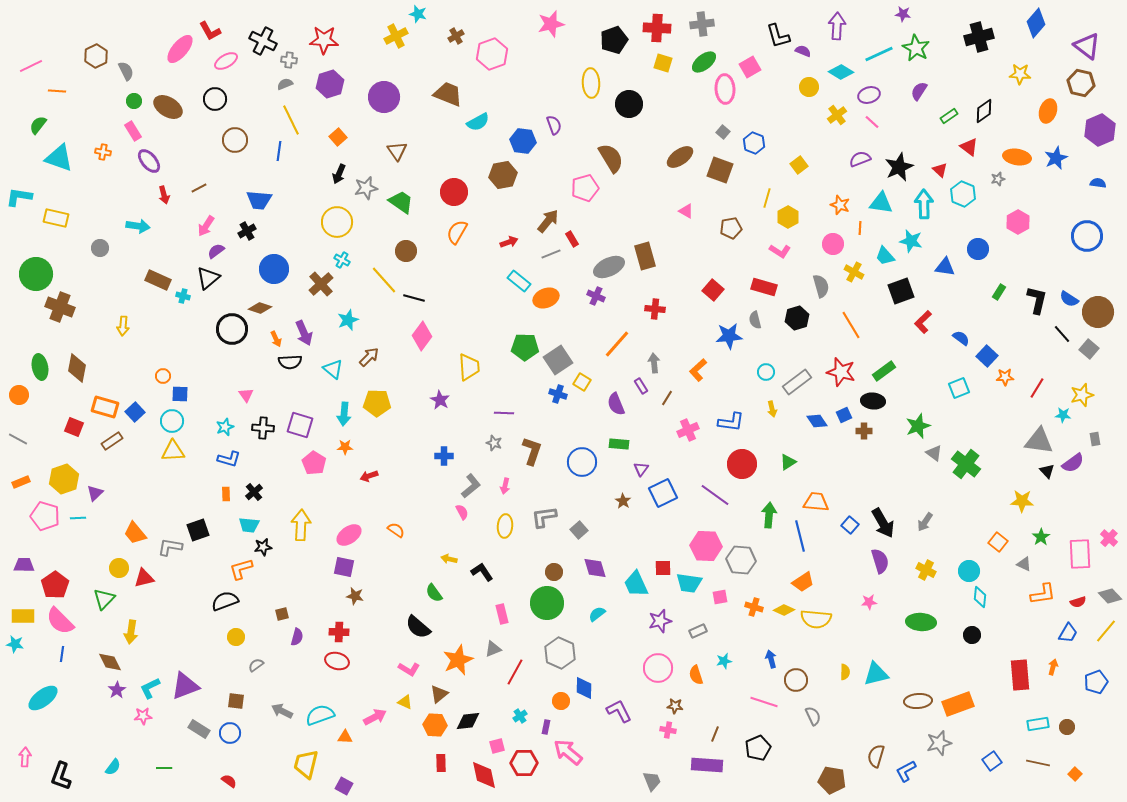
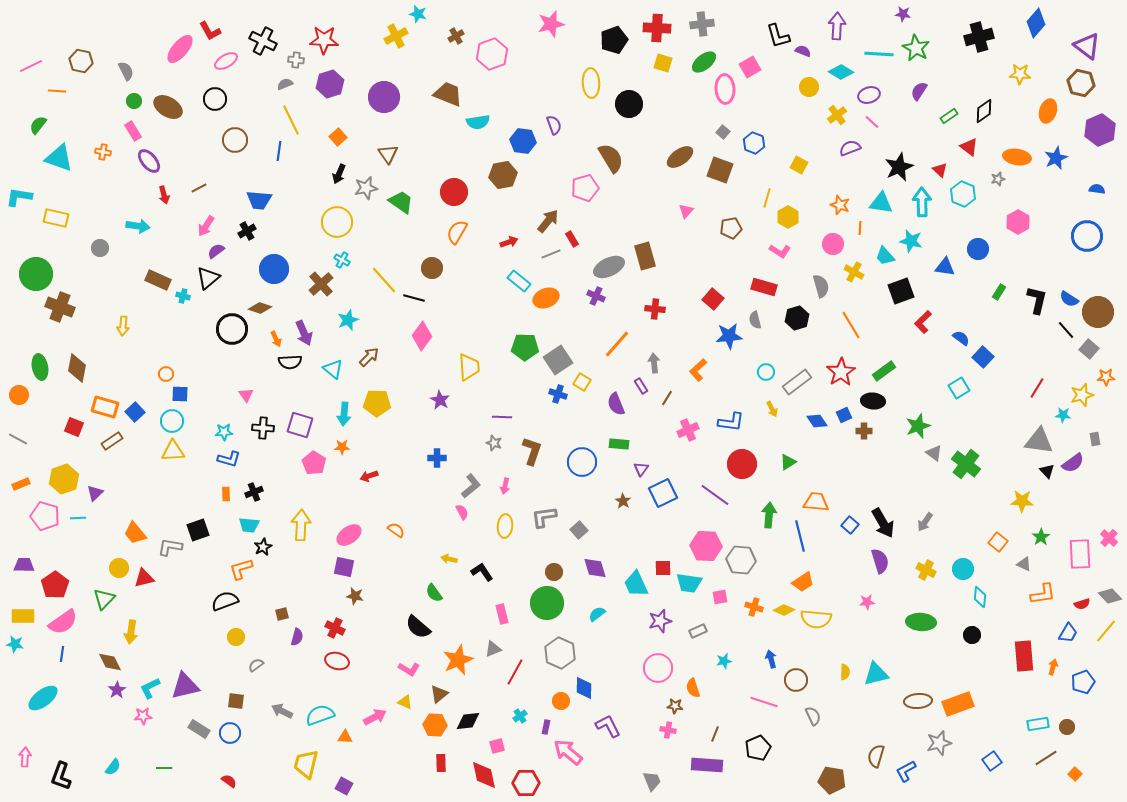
cyan line at (879, 54): rotated 28 degrees clockwise
brown hexagon at (96, 56): moved 15 px left, 5 px down; rotated 20 degrees counterclockwise
gray cross at (289, 60): moved 7 px right
cyan semicircle at (478, 122): rotated 20 degrees clockwise
brown triangle at (397, 151): moved 9 px left, 3 px down
purple semicircle at (860, 159): moved 10 px left, 11 px up
yellow square at (799, 165): rotated 24 degrees counterclockwise
blue semicircle at (1098, 183): moved 1 px left, 6 px down
cyan arrow at (924, 204): moved 2 px left, 2 px up
pink triangle at (686, 211): rotated 42 degrees clockwise
brown circle at (406, 251): moved 26 px right, 17 px down
red square at (713, 290): moved 9 px down
black line at (1062, 334): moved 4 px right, 4 px up
blue square at (987, 356): moved 4 px left, 1 px down
red star at (841, 372): rotated 24 degrees clockwise
orange circle at (163, 376): moved 3 px right, 2 px up
orange star at (1005, 377): moved 101 px right
cyan square at (959, 388): rotated 10 degrees counterclockwise
yellow arrow at (772, 409): rotated 14 degrees counterclockwise
purple line at (504, 413): moved 2 px left, 4 px down
cyan star at (225, 427): moved 1 px left, 5 px down; rotated 18 degrees clockwise
orange star at (345, 447): moved 3 px left
blue cross at (444, 456): moved 7 px left, 2 px down
orange rectangle at (21, 482): moved 2 px down
black cross at (254, 492): rotated 18 degrees clockwise
black star at (263, 547): rotated 18 degrees counterclockwise
cyan circle at (969, 571): moved 6 px left, 2 px up
pink star at (869, 602): moved 2 px left
red semicircle at (1078, 602): moved 4 px right, 2 px down
pink semicircle at (60, 621): moved 3 px right, 1 px down; rotated 80 degrees counterclockwise
red cross at (339, 632): moved 4 px left, 4 px up; rotated 24 degrees clockwise
orange semicircle at (696, 675): moved 3 px left, 13 px down
red rectangle at (1020, 675): moved 4 px right, 19 px up
blue pentagon at (1096, 682): moved 13 px left
purple triangle at (185, 686): rotated 8 degrees clockwise
purple L-shape at (619, 711): moved 11 px left, 15 px down
red hexagon at (524, 763): moved 2 px right, 20 px down
brown line at (1038, 763): moved 8 px right, 5 px up; rotated 45 degrees counterclockwise
